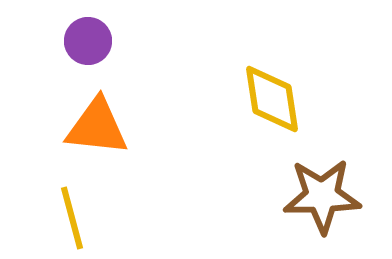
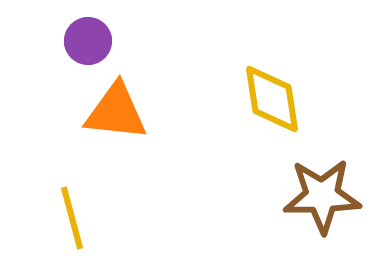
orange triangle: moved 19 px right, 15 px up
